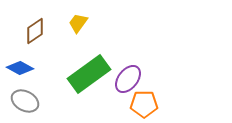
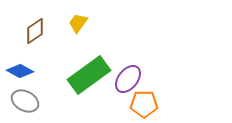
blue diamond: moved 3 px down
green rectangle: moved 1 px down
